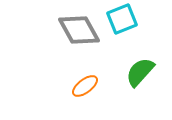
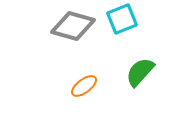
gray diamond: moved 6 px left, 4 px up; rotated 45 degrees counterclockwise
orange ellipse: moved 1 px left
